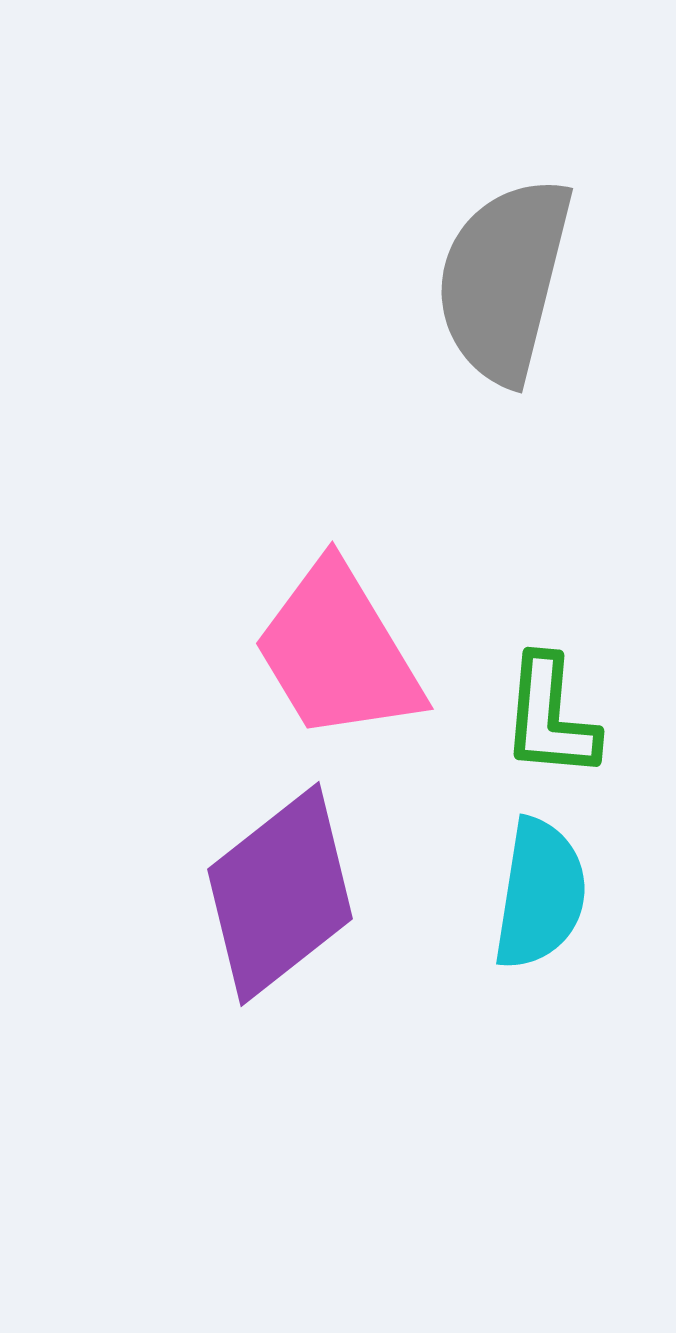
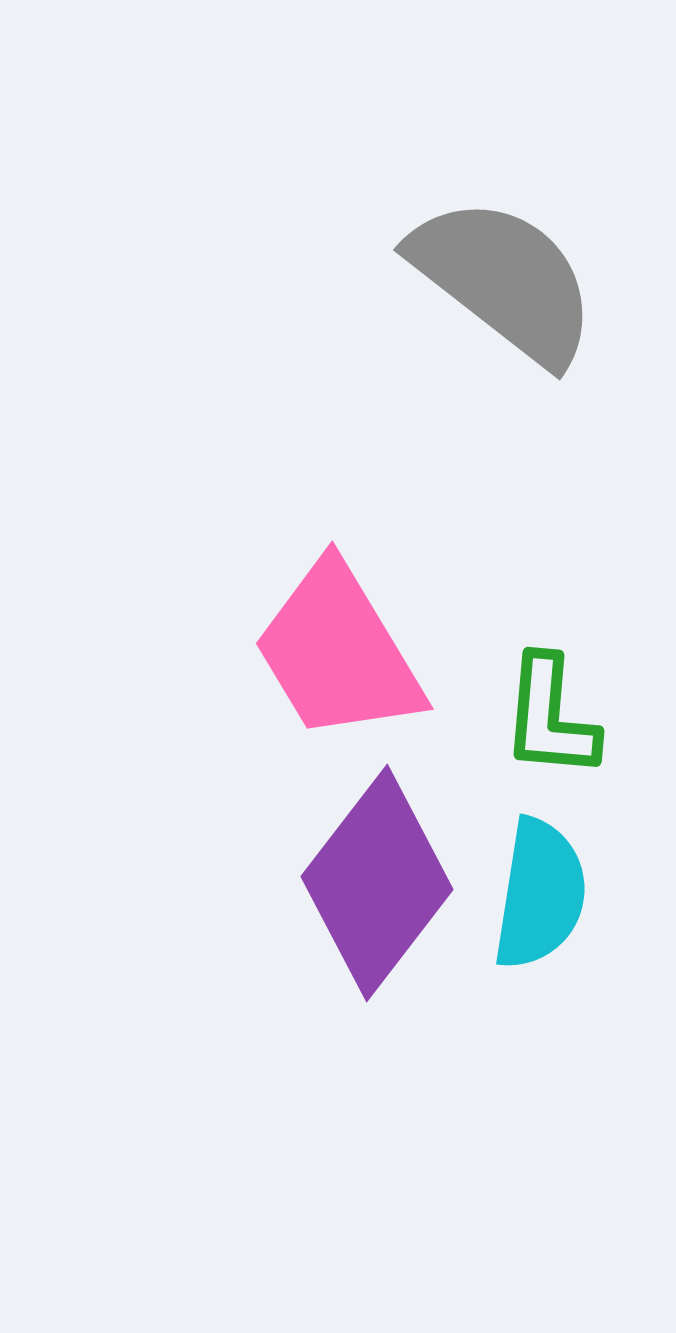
gray semicircle: rotated 114 degrees clockwise
purple diamond: moved 97 px right, 11 px up; rotated 14 degrees counterclockwise
